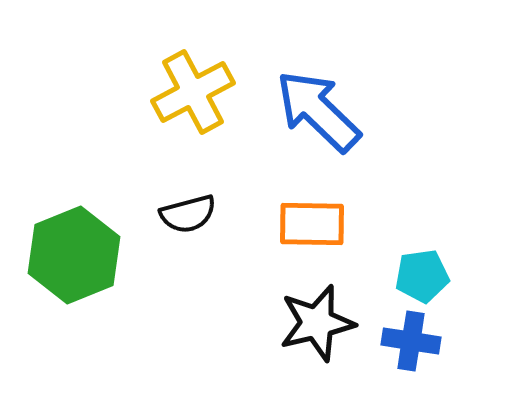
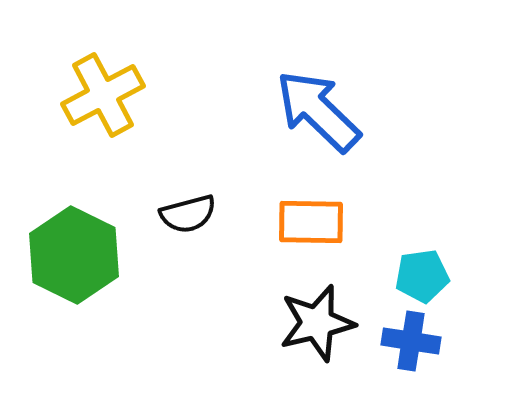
yellow cross: moved 90 px left, 3 px down
orange rectangle: moved 1 px left, 2 px up
green hexagon: rotated 12 degrees counterclockwise
